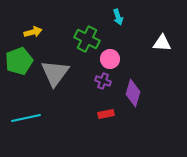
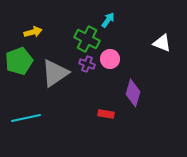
cyan arrow: moved 10 px left, 3 px down; rotated 126 degrees counterclockwise
white triangle: rotated 18 degrees clockwise
gray triangle: rotated 20 degrees clockwise
purple cross: moved 16 px left, 17 px up
red rectangle: rotated 21 degrees clockwise
